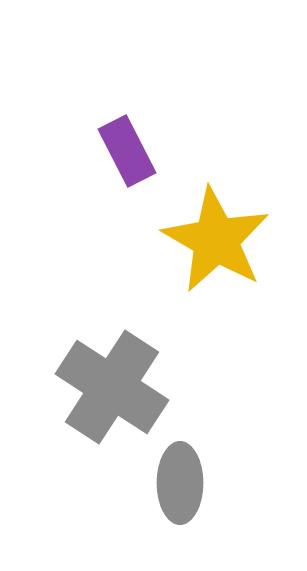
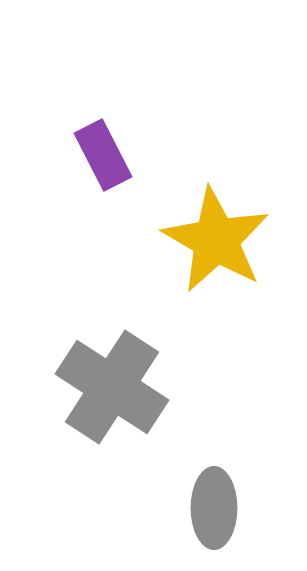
purple rectangle: moved 24 px left, 4 px down
gray ellipse: moved 34 px right, 25 px down
